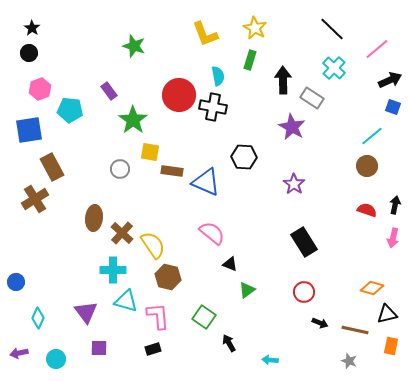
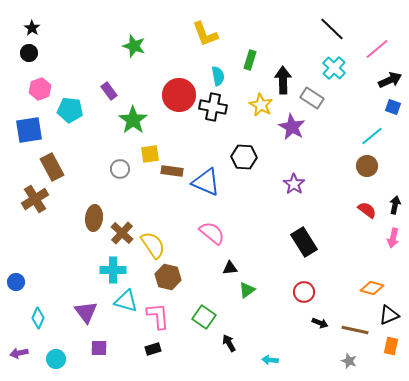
yellow star at (255, 28): moved 6 px right, 77 px down
yellow square at (150, 152): moved 2 px down; rotated 18 degrees counterclockwise
red semicircle at (367, 210): rotated 18 degrees clockwise
black triangle at (230, 264): moved 4 px down; rotated 28 degrees counterclockwise
black triangle at (387, 314): moved 2 px right, 1 px down; rotated 10 degrees counterclockwise
